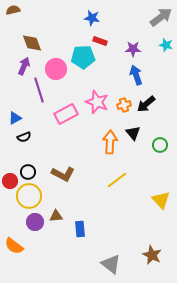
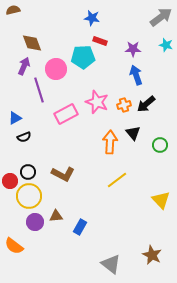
blue rectangle: moved 2 px up; rotated 35 degrees clockwise
